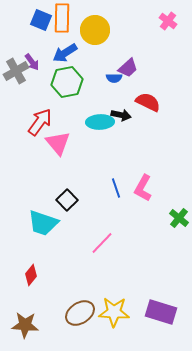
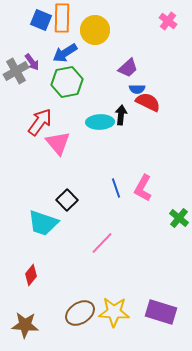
blue semicircle: moved 23 px right, 11 px down
black arrow: rotated 96 degrees counterclockwise
